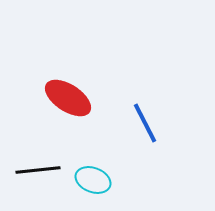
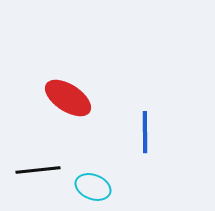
blue line: moved 9 px down; rotated 27 degrees clockwise
cyan ellipse: moved 7 px down
